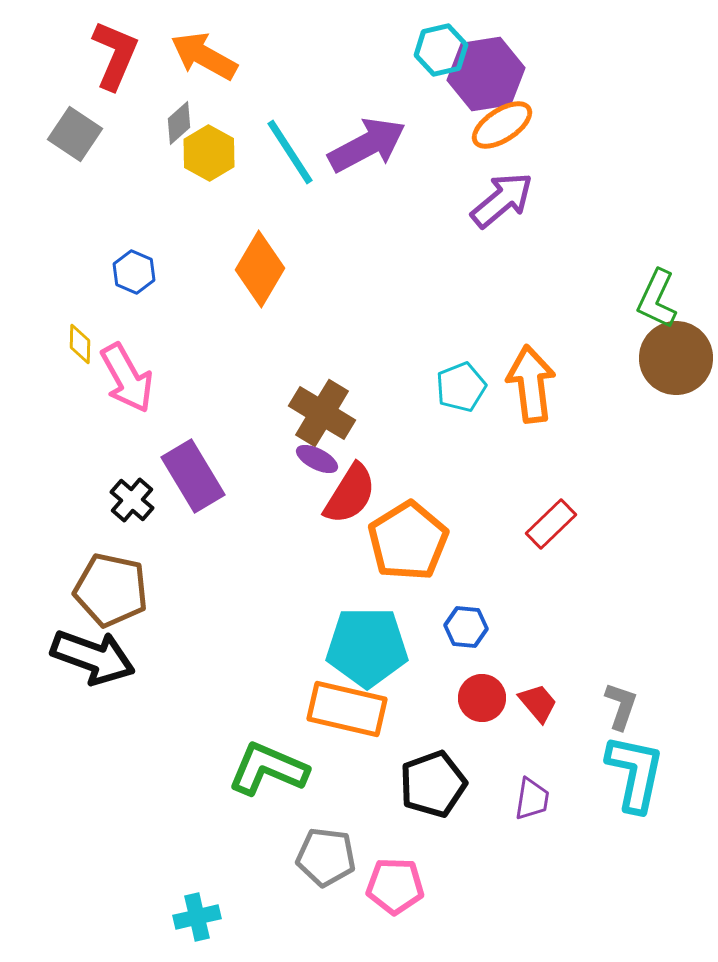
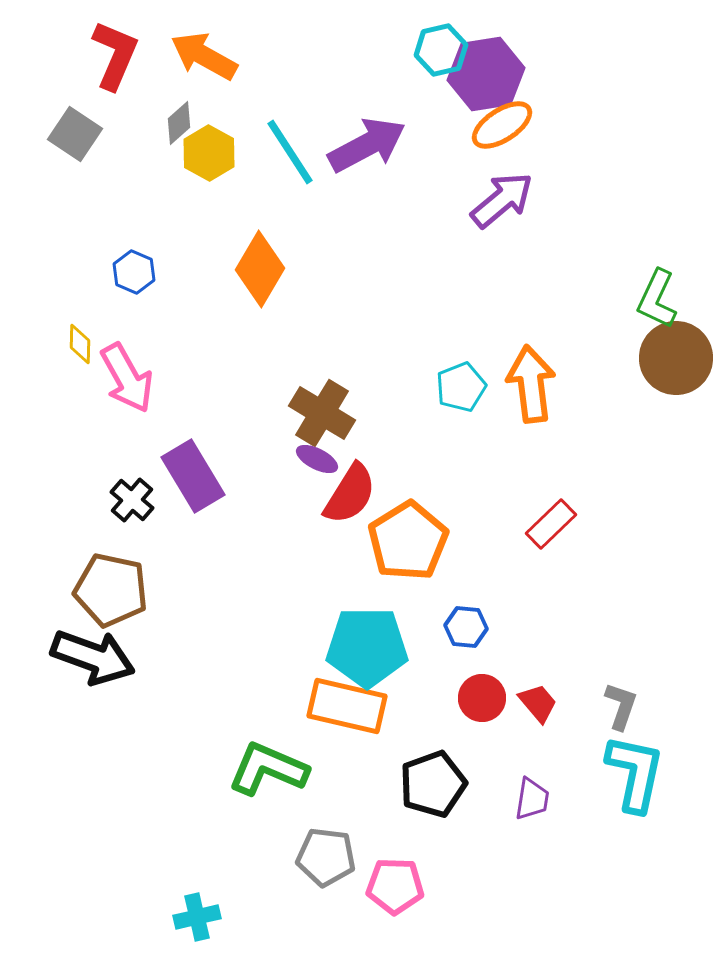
orange rectangle at (347, 709): moved 3 px up
